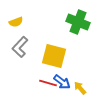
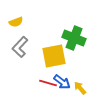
green cross: moved 4 px left, 16 px down
yellow square: rotated 25 degrees counterclockwise
